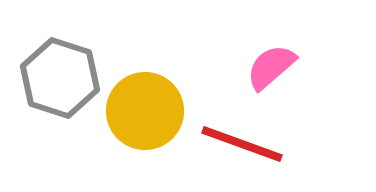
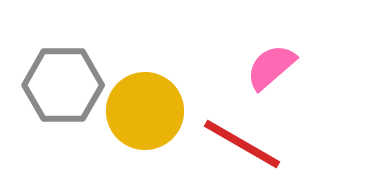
gray hexagon: moved 3 px right, 7 px down; rotated 18 degrees counterclockwise
red line: rotated 10 degrees clockwise
